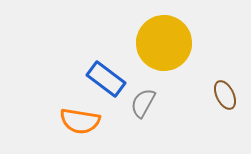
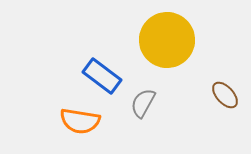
yellow circle: moved 3 px right, 3 px up
blue rectangle: moved 4 px left, 3 px up
brown ellipse: rotated 16 degrees counterclockwise
